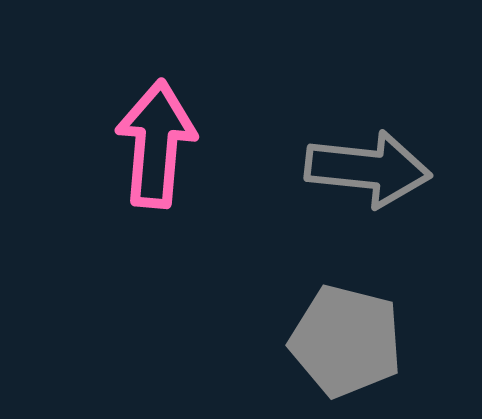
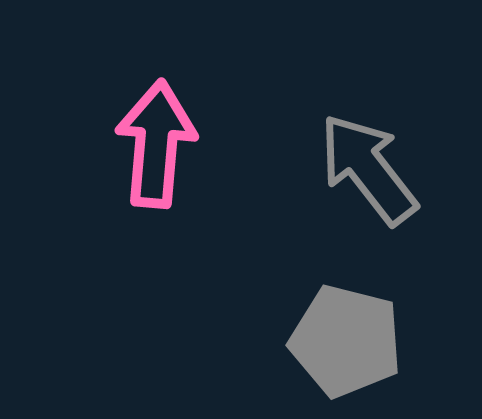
gray arrow: rotated 134 degrees counterclockwise
